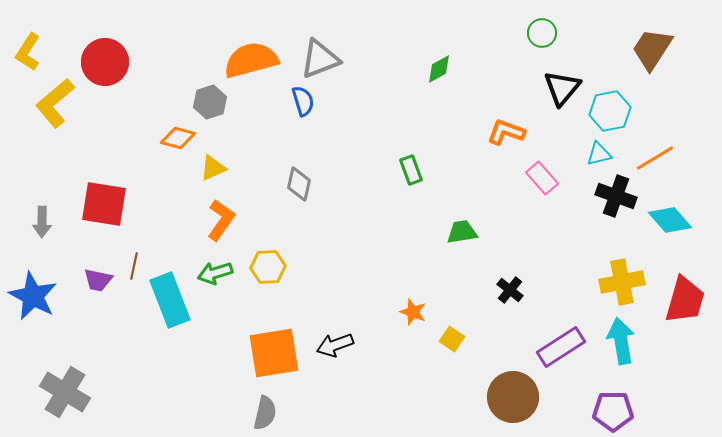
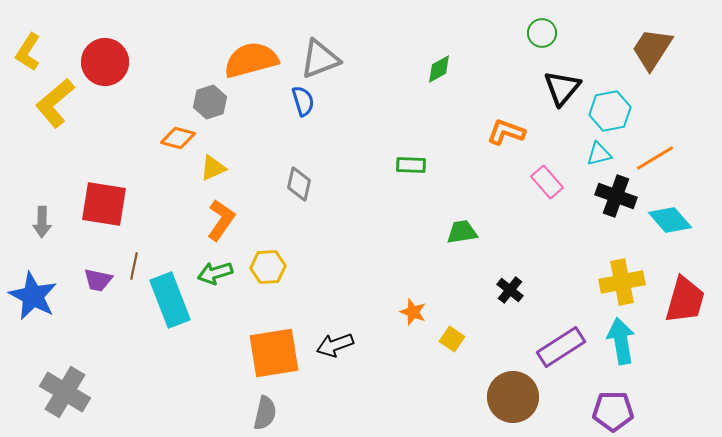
green rectangle at (411, 170): moved 5 px up; rotated 68 degrees counterclockwise
pink rectangle at (542, 178): moved 5 px right, 4 px down
